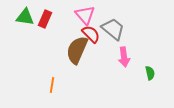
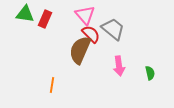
green triangle: moved 3 px up
brown semicircle: moved 3 px right
pink arrow: moved 5 px left, 9 px down
